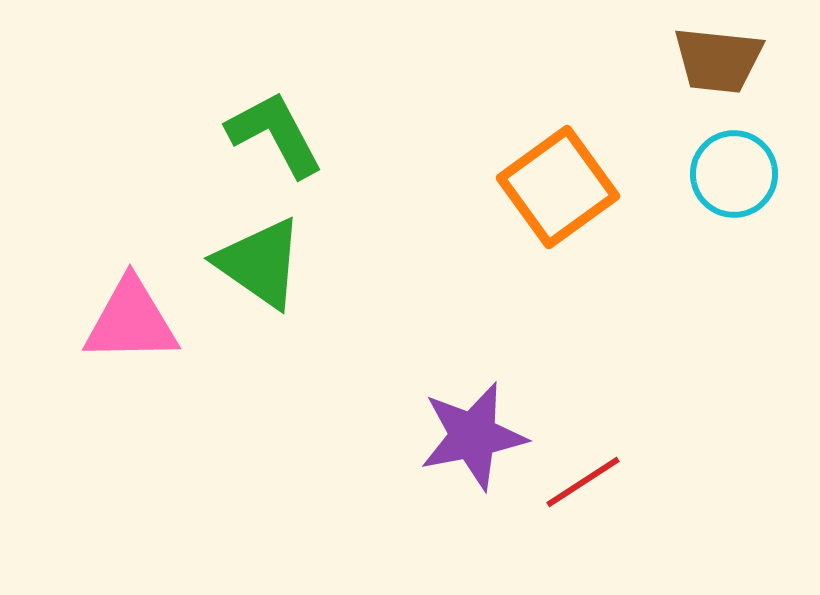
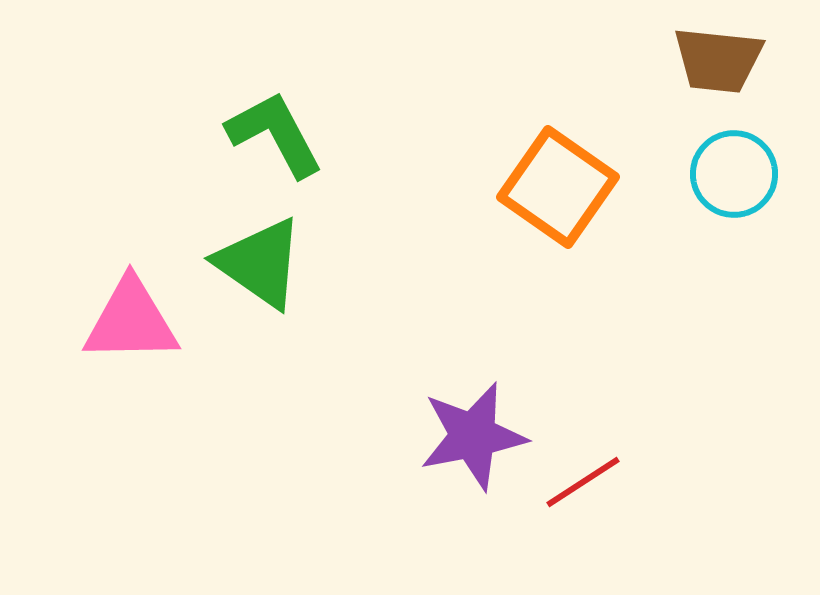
orange square: rotated 19 degrees counterclockwise
